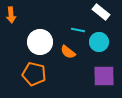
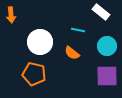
cyan circle: moved 8 px right, 4 px down
orange semicircle: moved 4 px right, 1 px down
purple square: moved 3 px right
